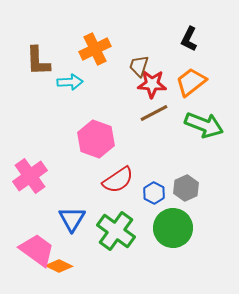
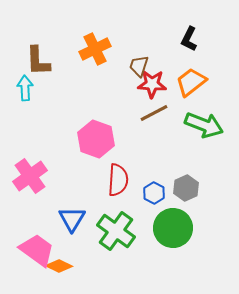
cyan arrow: moved 45 px left, 6 px down; rotated 90 degrees counterclockwise
red semicircle: rotated 52 degrees counterclockwise
